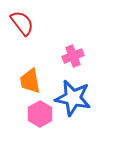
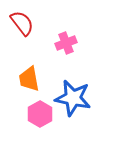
pink cross: moved 7 px left, 13 px up
orange trapezoid: moved 1 px left, 2 px up
